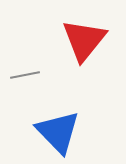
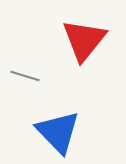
gray line: moved 1 px down; rotated 28 degrees clockwise
